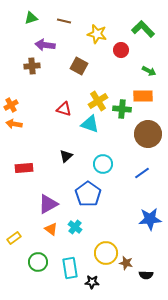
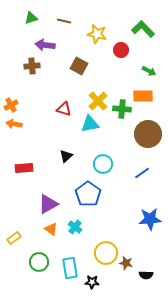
yellow cross: rotated 12 degrees counterclockwise
cyan triangle: rotated 30 degrees counterclockwise
green circle: moved 1 px right
